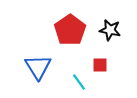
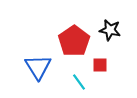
red pentagon: moved 4 px right, 11 px down
